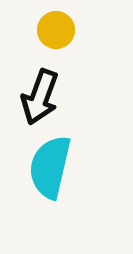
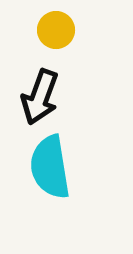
cyan semicircle: rotated 22 degrees counterclockwise
